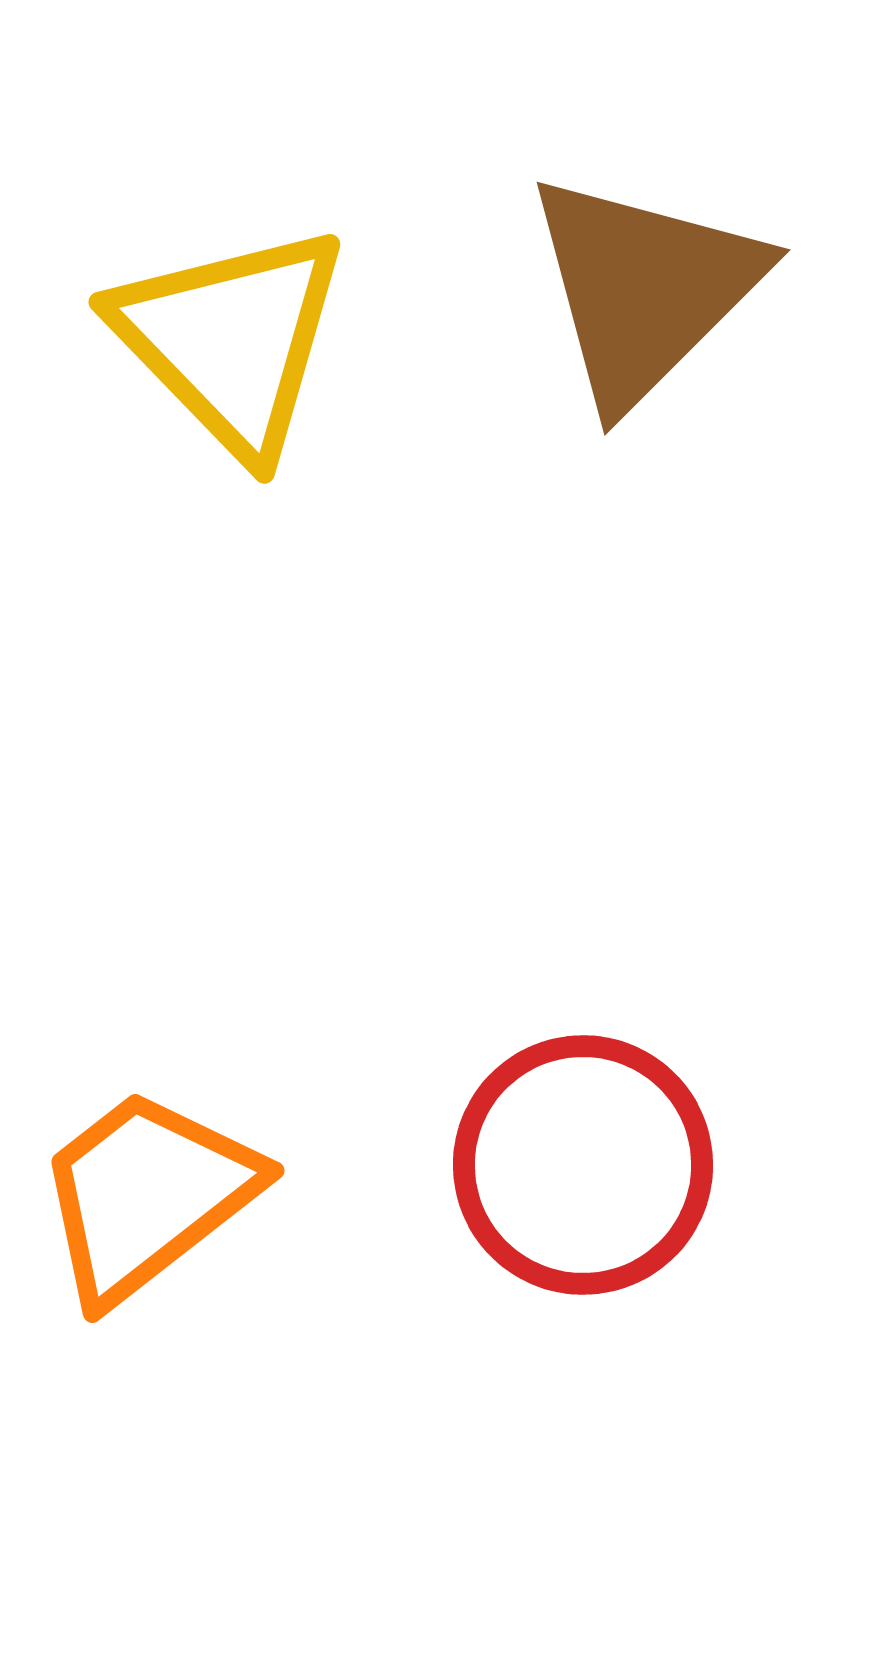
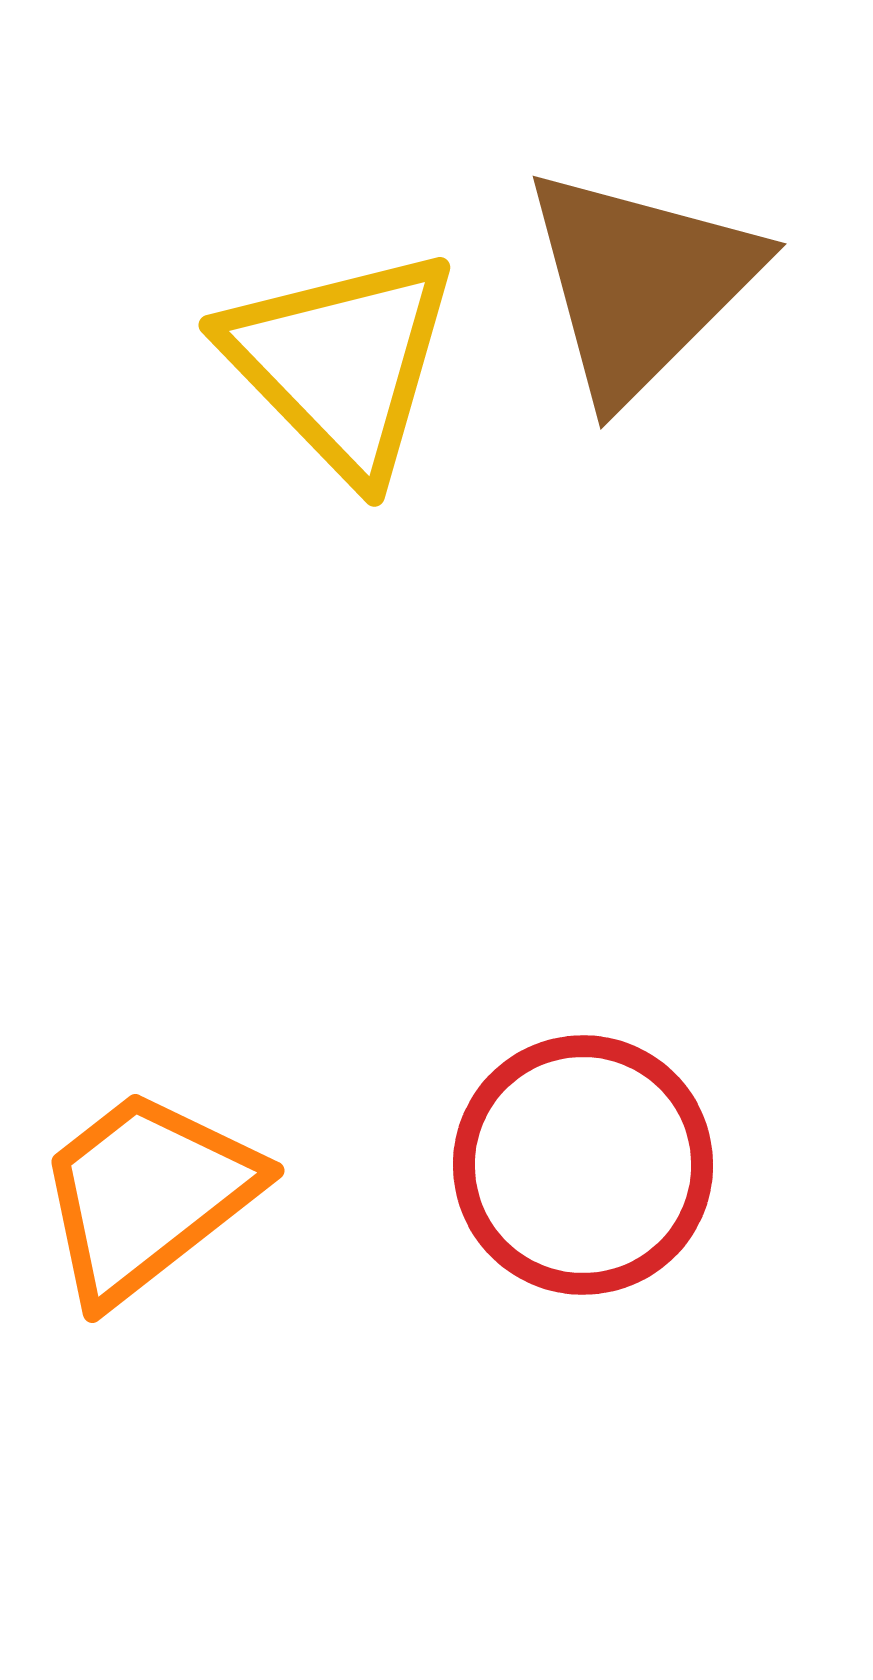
brown triangle: moved 4 px left, 6 px up
yellow triangle: moved 110 px right, 23 px down
